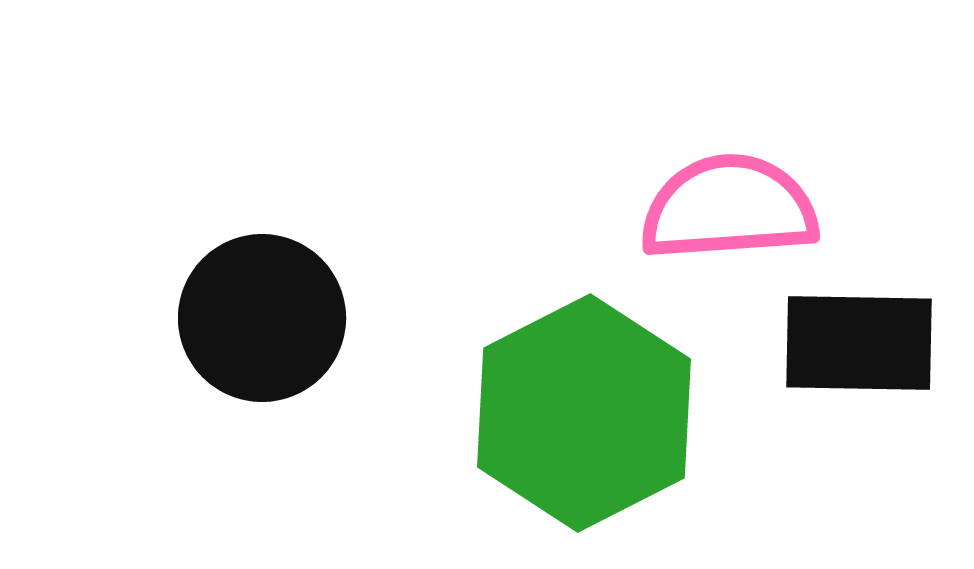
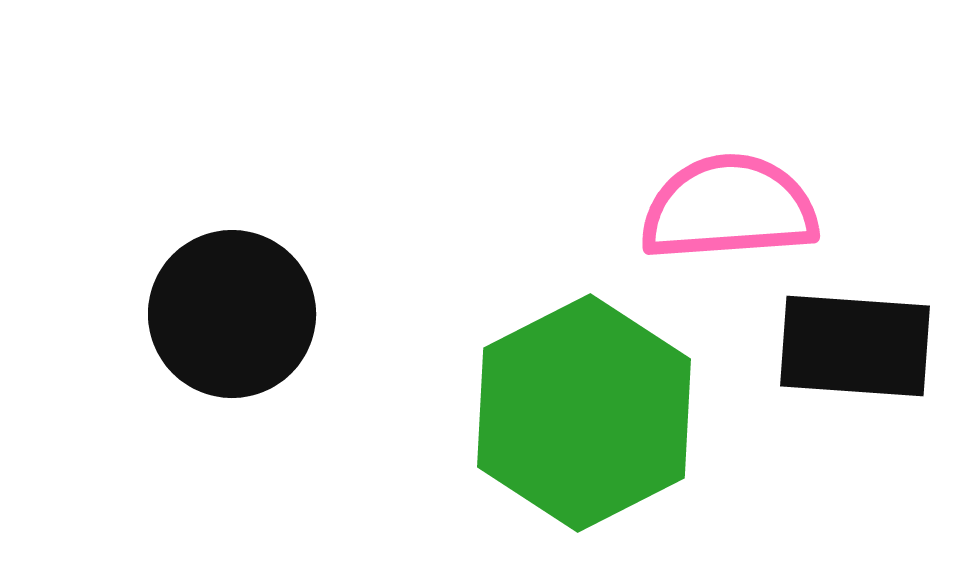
black circle: moved 30 px left, 4 px up
black rectangle: moved 4 px left, 3 px down; rotated 3 degrees clockwise
